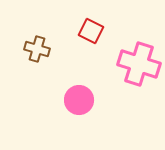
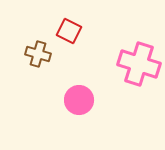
red square: moved 22 px left
brown cross: moved 1 px right, 5 px down
